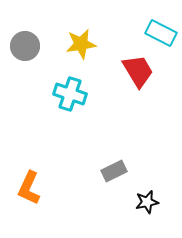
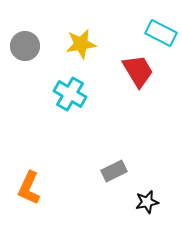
cyan cross: rotated 12 degrees clockwise
